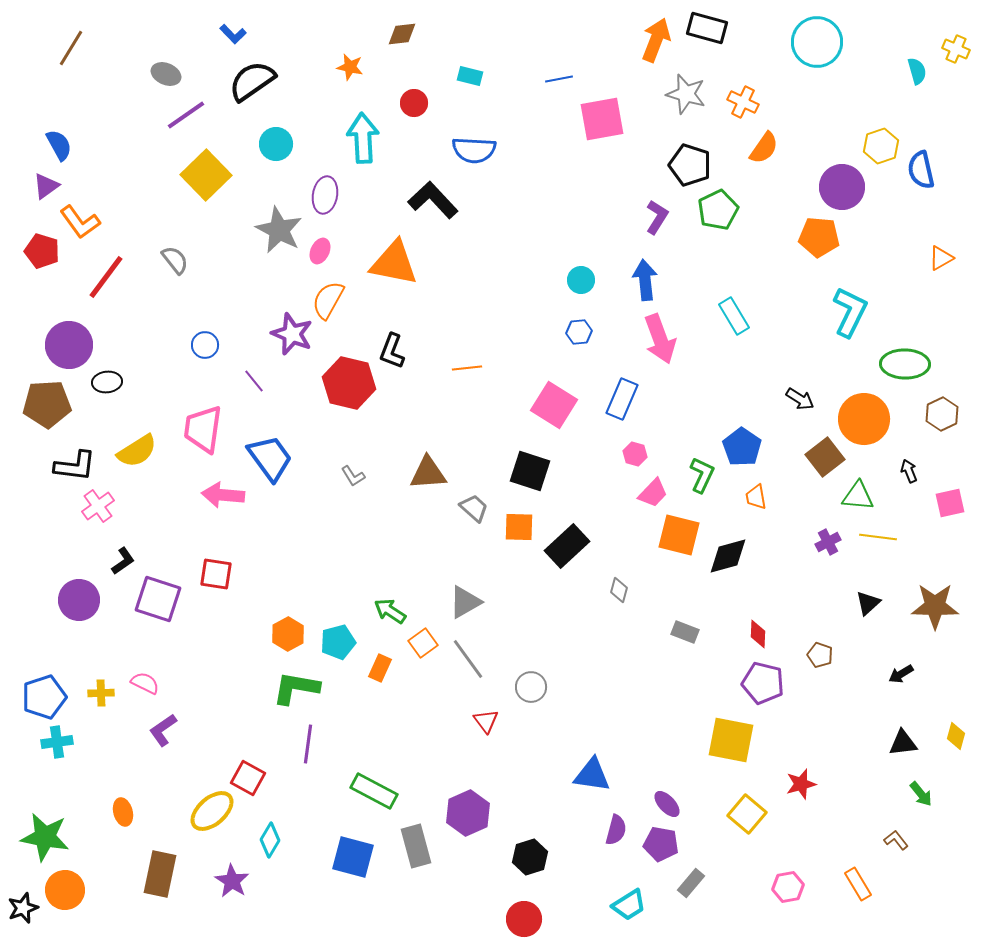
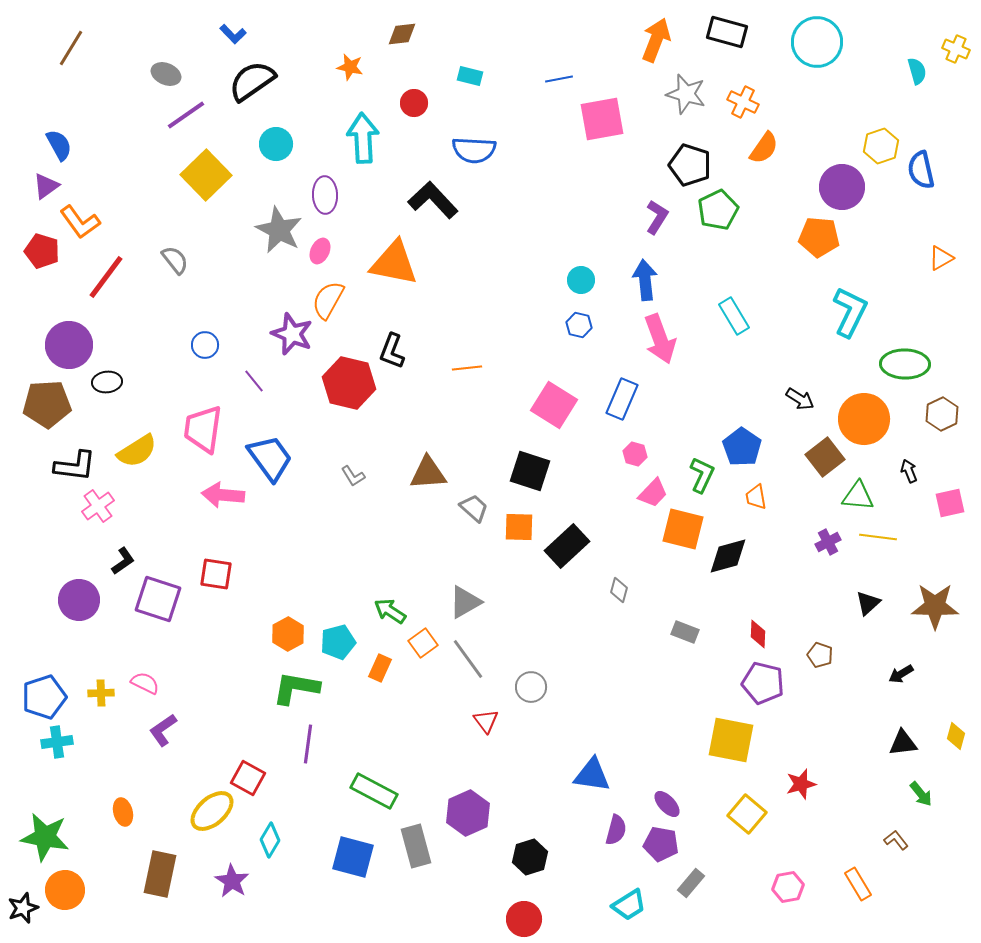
black rectangle at (707, 28): moved 20 px right, 4 px down
purple ellipse at (325, 195): rotated 12 degrees counterclockwise
blue hexagon at (579, 332): moved 7 px up; rotated 20 degrees clockwise
orange square at (679, 535): moved 4 px right, 6 px up
